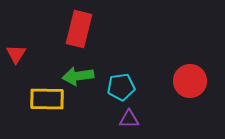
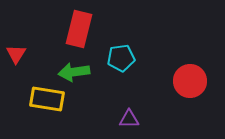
green arrow: moved 4 px left, 4 px up
cyan pentagon: moved 29 px up
yellow rectangle: rotated 8 degrees clockwise
